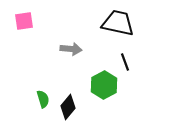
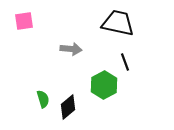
black diamond: rotated 10 degrees clockwise
